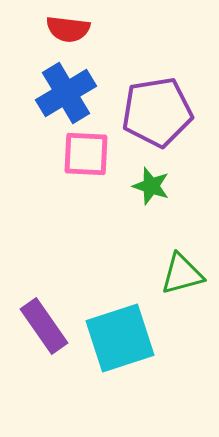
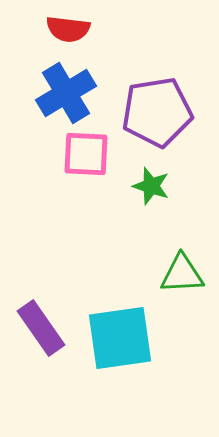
green triangle: rotated 12 degrees clockwise
purple rectangle: moved 3 px left, 2 px down
cyan square: rotated 10 degrees clockwise
